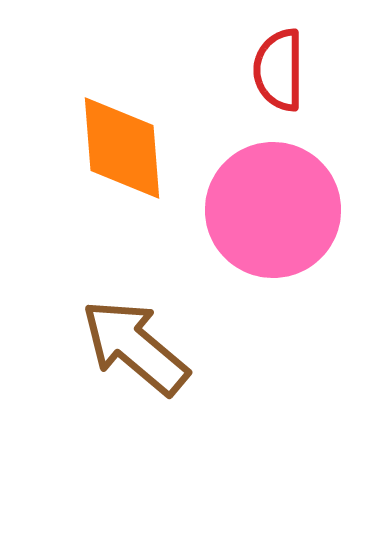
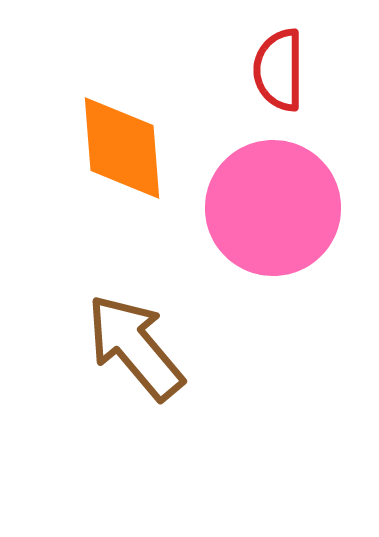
pink circle: moved 2 px up
brown arrow: rotated 10 degrees clockwise
